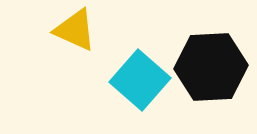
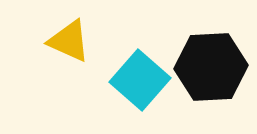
yellow triangle: moved 6 px left, 11 px down
